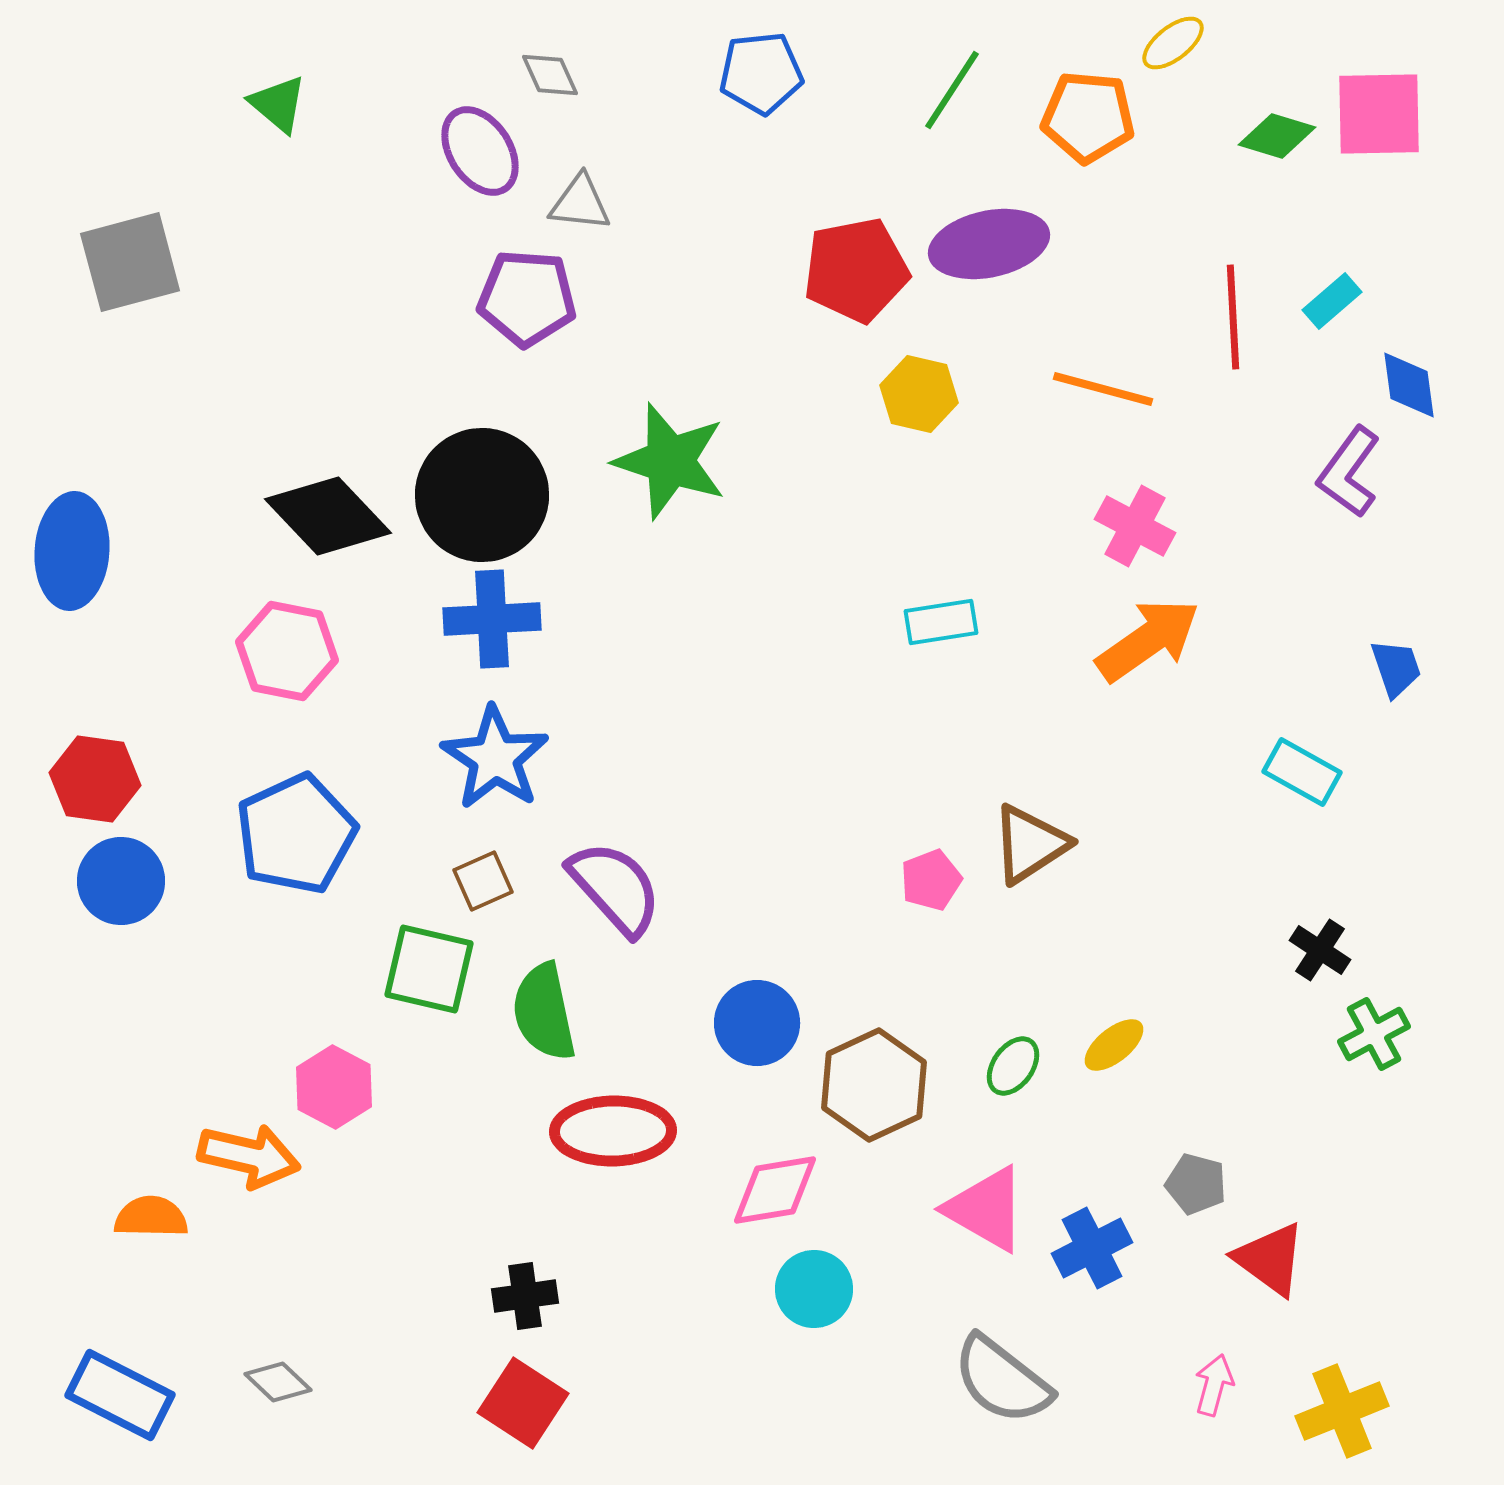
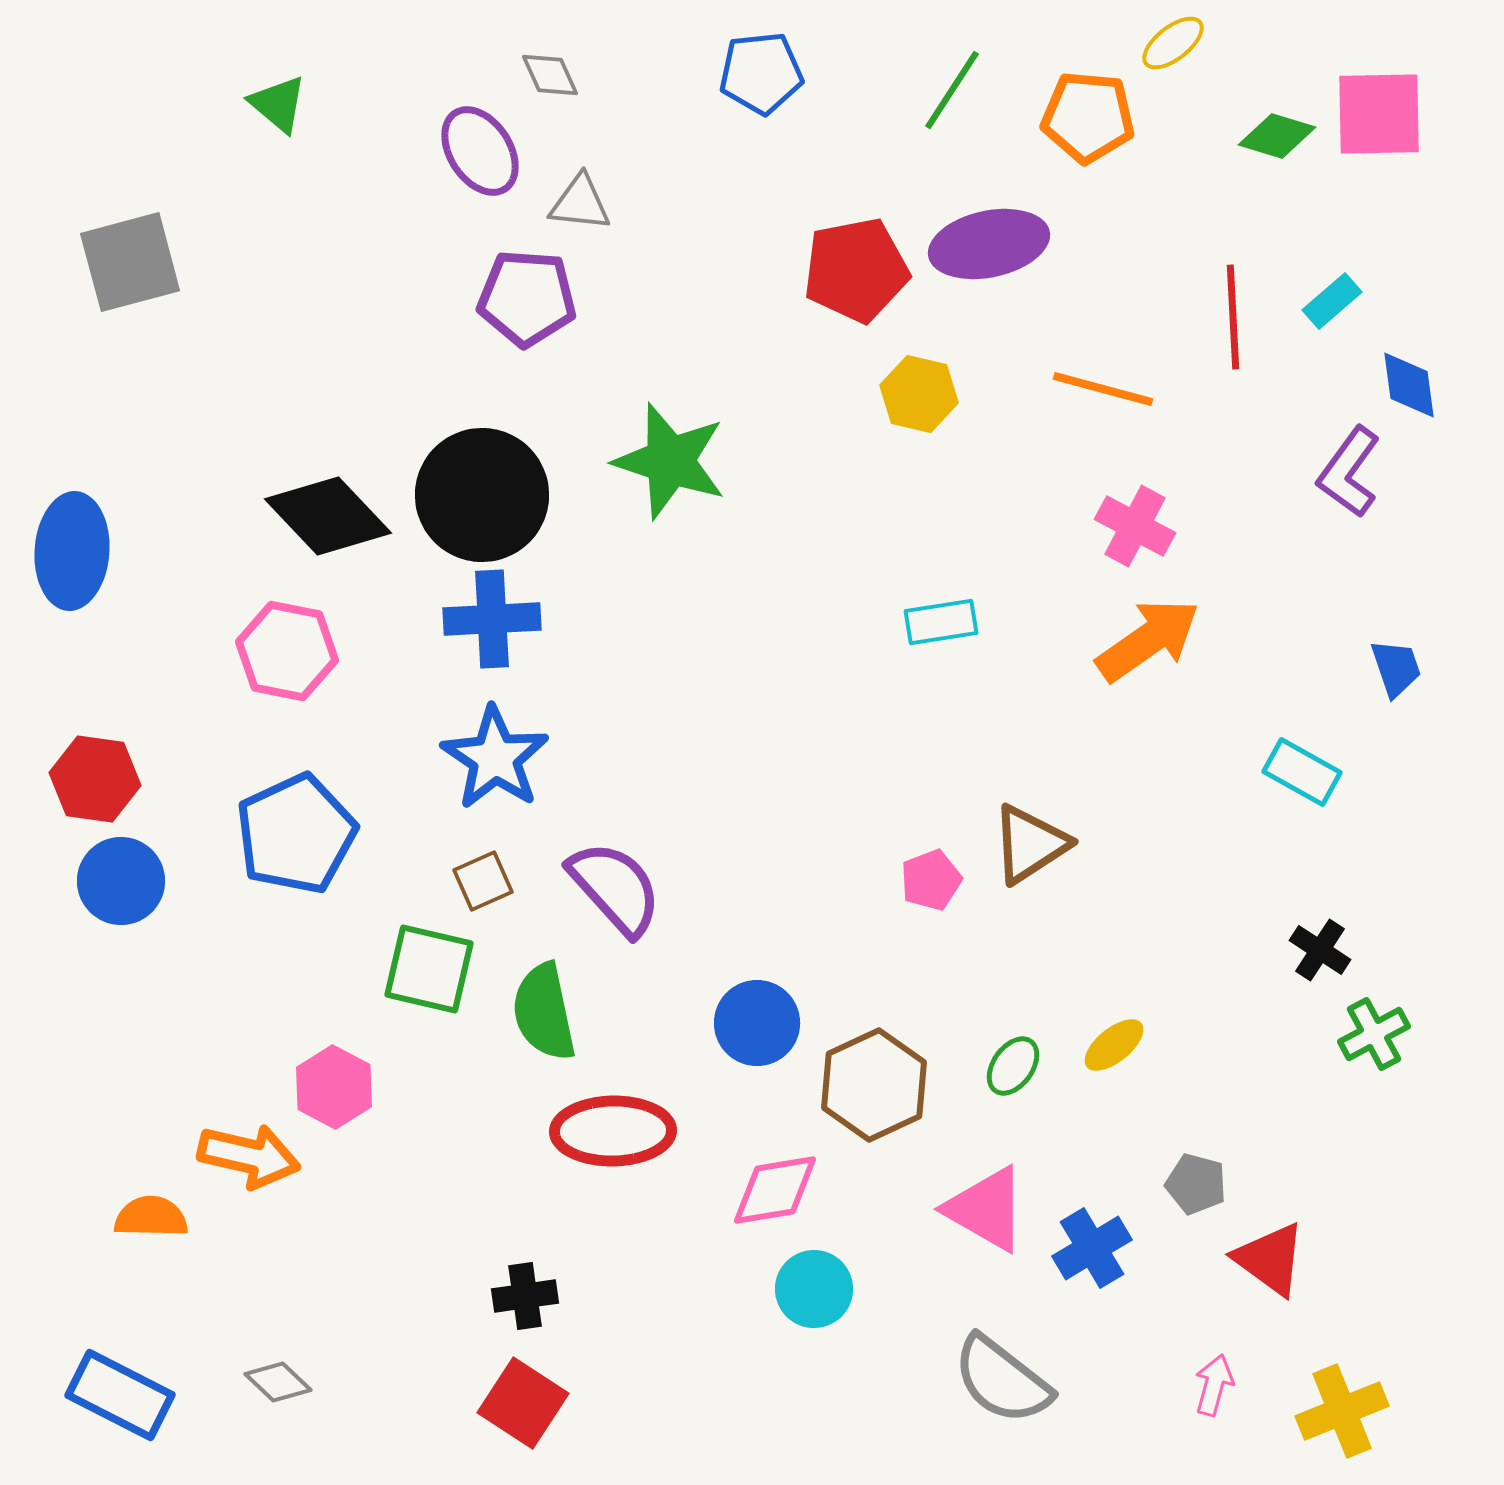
blue cross at (1092, 1248): rotated 4 degrees counterclockwise
